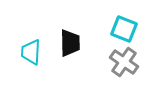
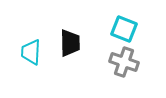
gray cross: rotated 16 degrees counterclockwise
